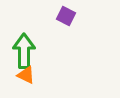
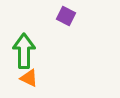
orange triangle: moved 3 px right, 3 px down
